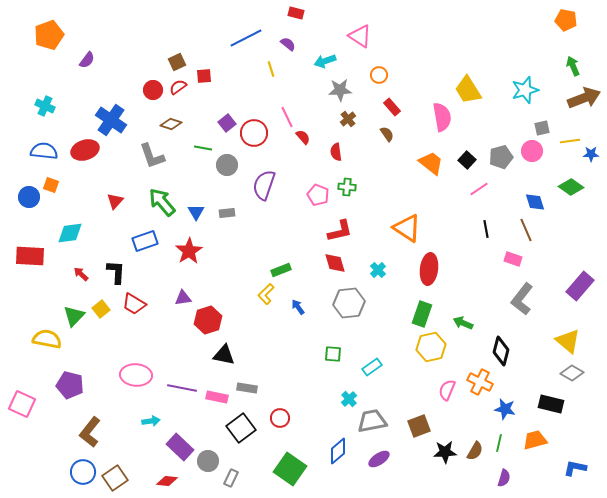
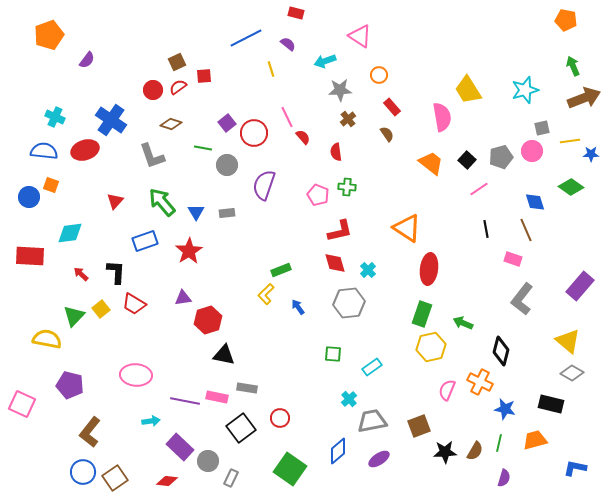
cyan cross at (45, 106): moved 10 px right, 11 px down
cyan cross at (378, 270): moved 10 px left
purple line at (182, 388): moved 3 px right, 13 px down
